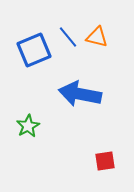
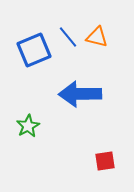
blue arrow: rotated 12 degrees counterclockwise
